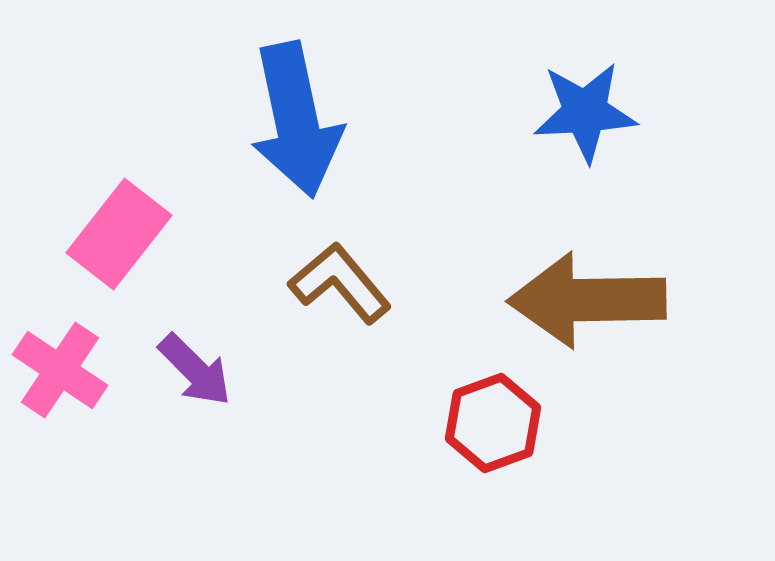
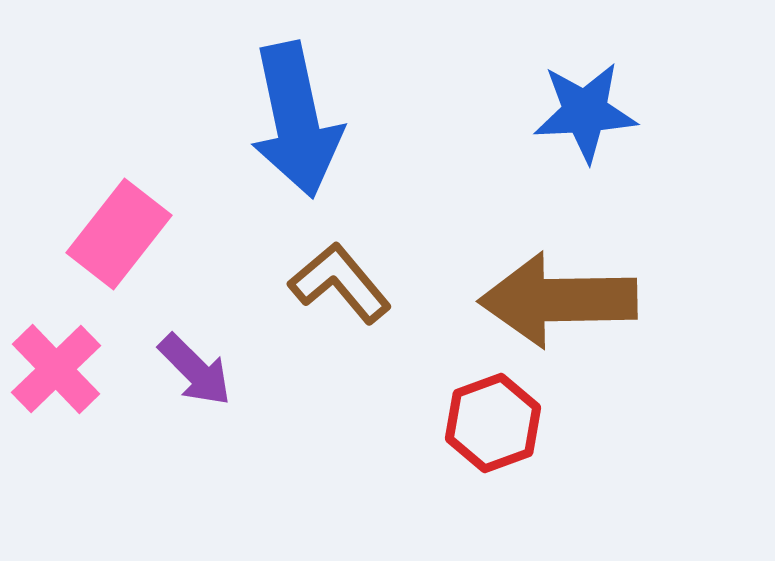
brown arrow: moved 29 px left
pink cross: moved 4 px left, 1 px up; rotated 12 degrees clockwise
